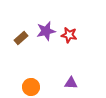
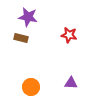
purple star: moved 18 px left, 14 px up; rotated 24 degrees clockwise
brown rectangle: rotated 56 degrees clockwise
